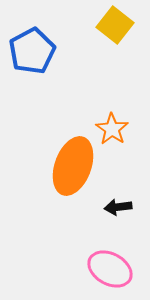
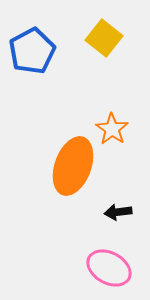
yellow square: moved 11 px left, 13 px down
black arrow: moved 5 px down
pink ellipse: moved 1 px left, 1 px up
